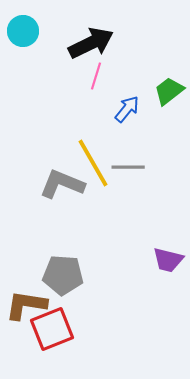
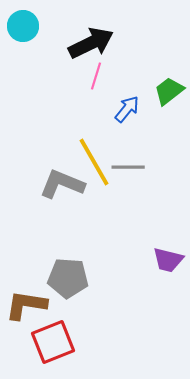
cyan circle: moved 5 px up
yellow line: moved 1 px right, 1 px up
gray pentagon: moved 5 px right, 3 px down
red square: moved 1 px right, 13 px down
